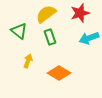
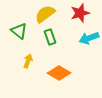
yellow semicircle: moved 1 px left
